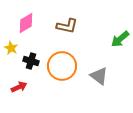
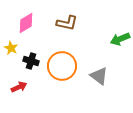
brown L-shape: moved 3 px up
green arrow: rotated 18 degrees clockwise
